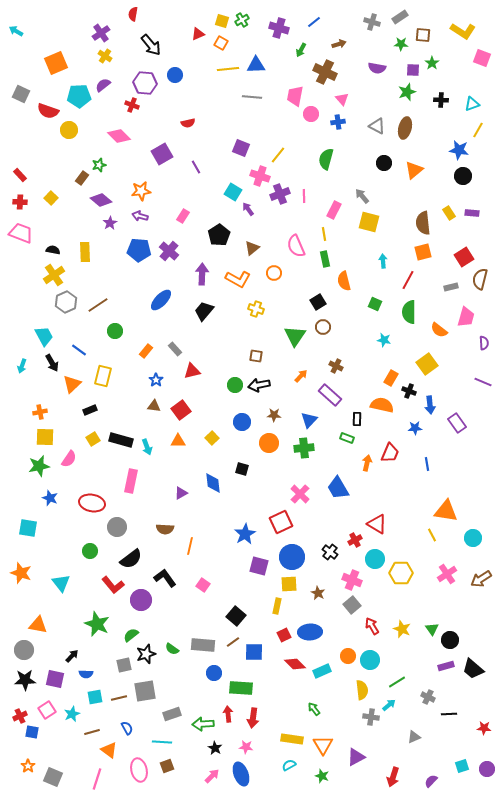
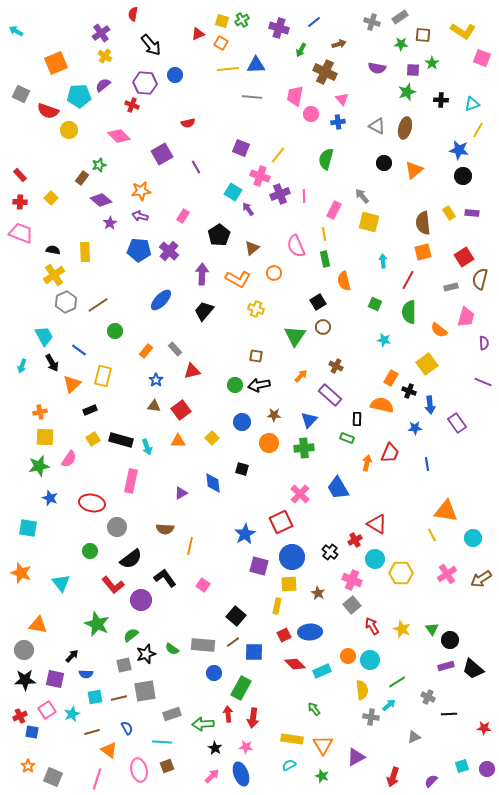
green rectangle at (241, 688): rotated 65 degrees counterclockwise
